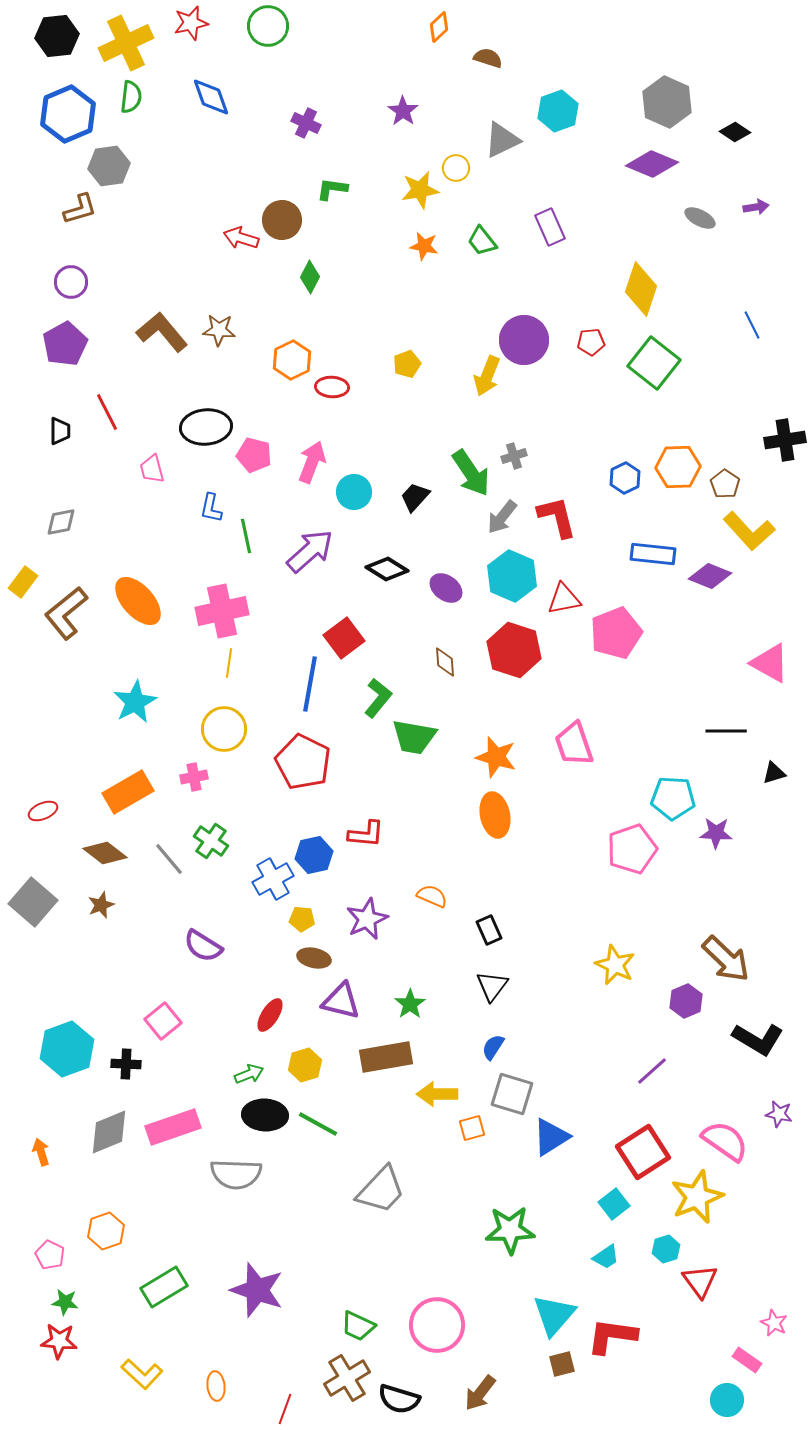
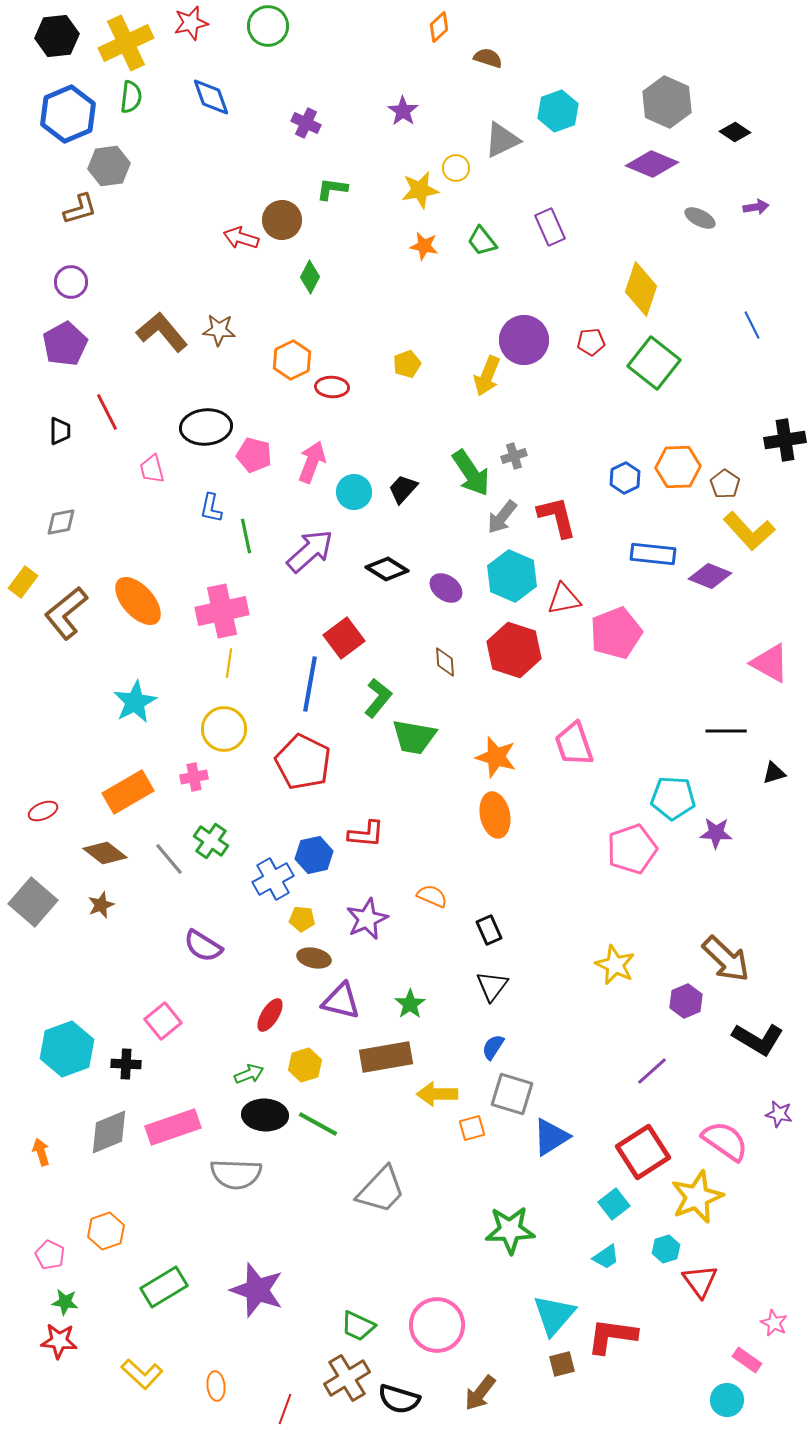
black trapezoid at (415, 497): moved 12 px left, 8 px up
